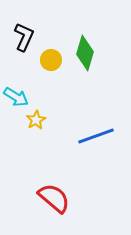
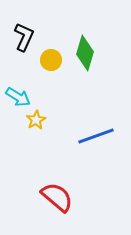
cyan arrow: moved 2 px right
red semicircle: moved 3 px right, 1 px up
